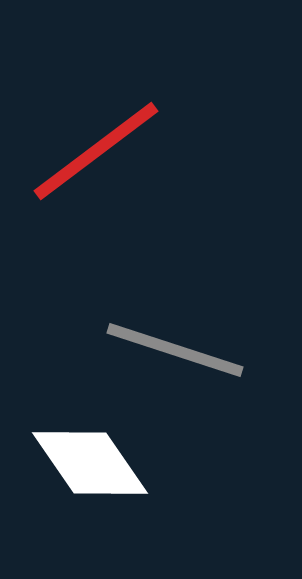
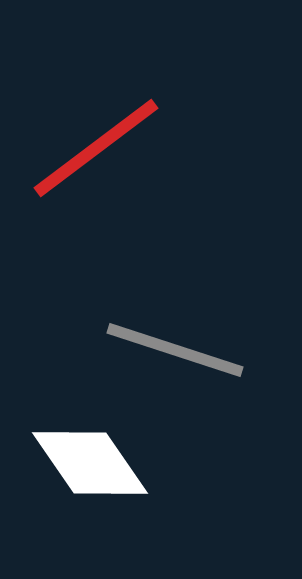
red line: moved 3 px up
